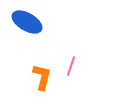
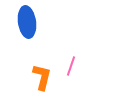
blue ellipse: rotated 52 degrees clockwise
